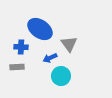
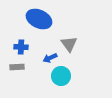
blue ellipse: moved 1 px left, 10 px up; rotated 10 degrees counterclockwise
